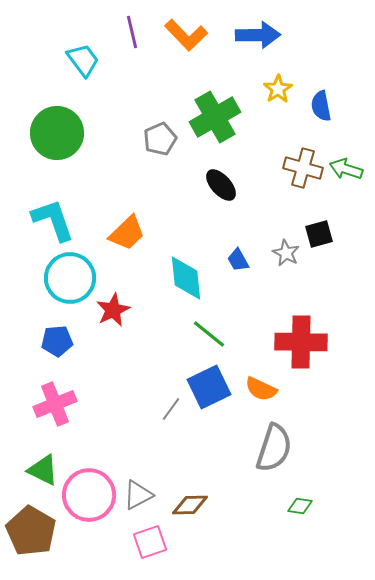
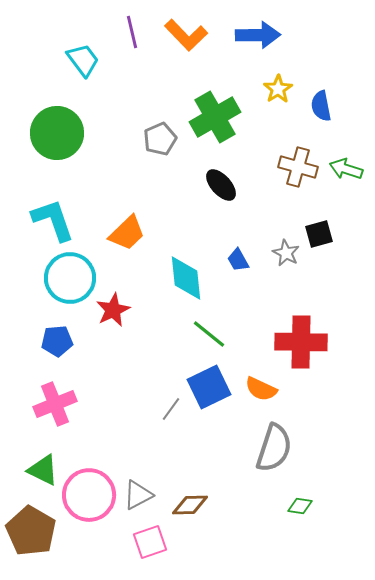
brown cross: moved 5 px left, 1 px up
